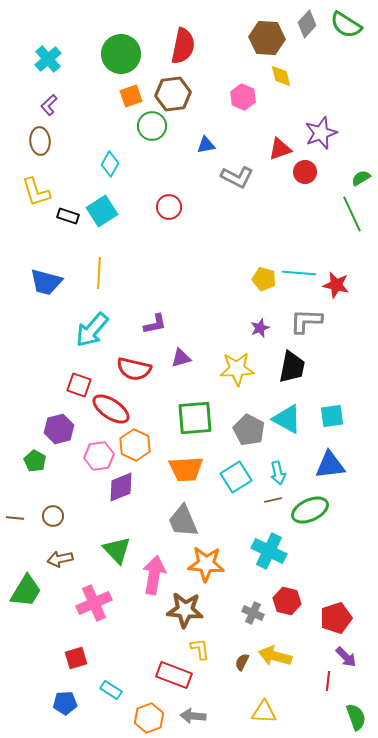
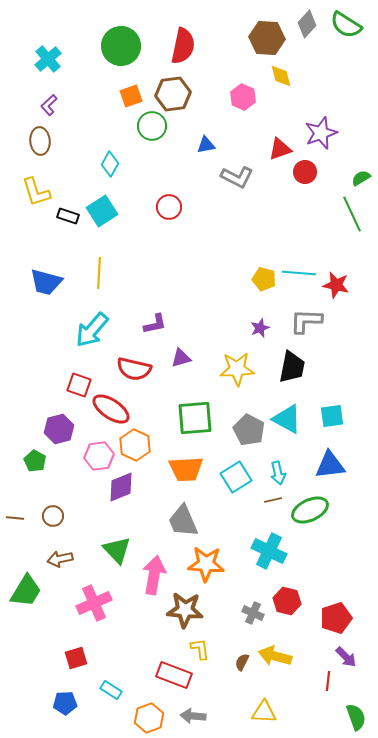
green circle at (121, 54): moved 8 px up
